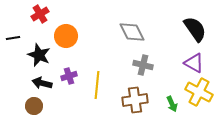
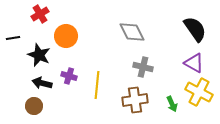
gray cross: moved 2 px down
purple cross: rotated 35 degrees clockwise
